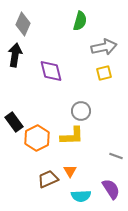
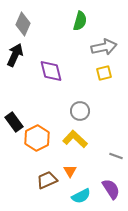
black arrow: rotated 15 degrees clockwise
gray circle: moved 1 px left
yellow L-shape: moved 3 px right, 3 px down; rotated 135 degrees counterclockwise
brown trapezoid: moved 1 px left, 1 px down
cyan semicircle: rotated 24 degrees counterclockwise
